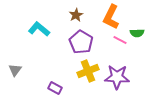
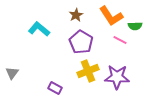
orange L-shape: moved 1 px up; rotated 60 degrees counterclockwise
green semicircle: moved 2 px left, 7 px up
gray triangle: moved 3 px left, 3 px down
